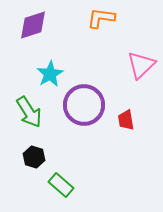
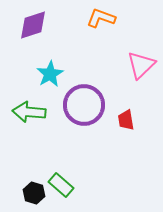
orange L-shape: rotated 12 degrees clockwise
green arrow: rotated 128 degrees clockwise
black hexagon: moved 36 px down
